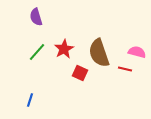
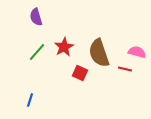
red star: moved 2 px up
